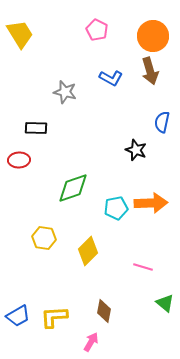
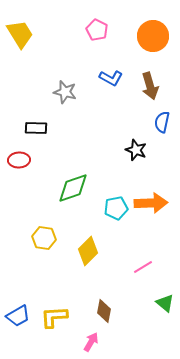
brown arrow: moved 15 px down
pink line: rotated 48 degrees counterclockwise
